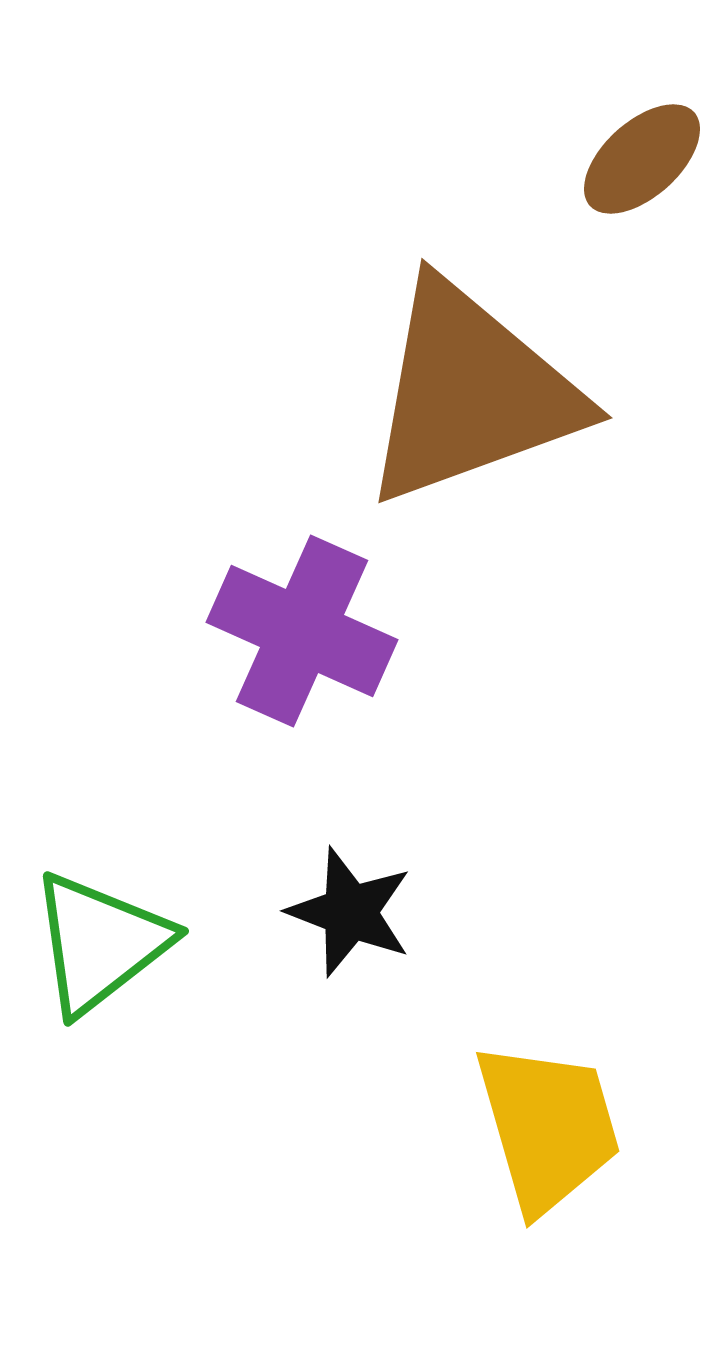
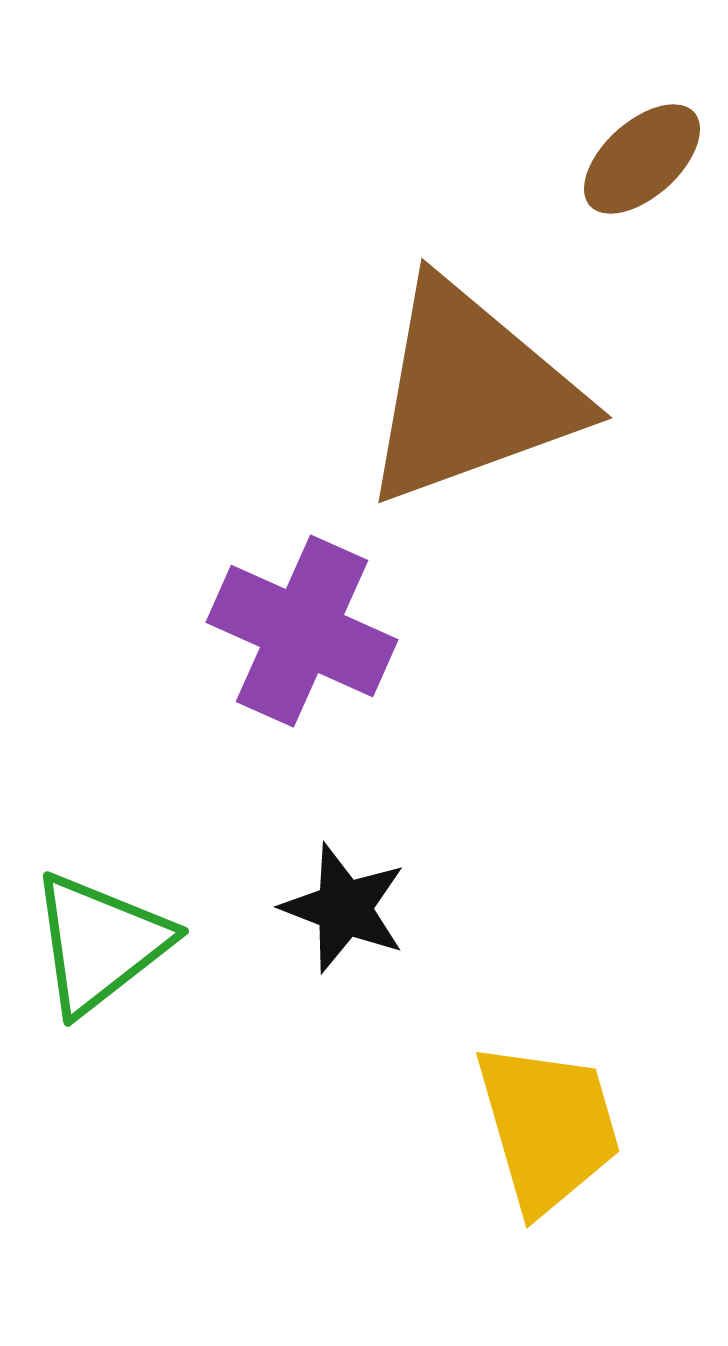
black star: moved 6 px left, 4 px up
